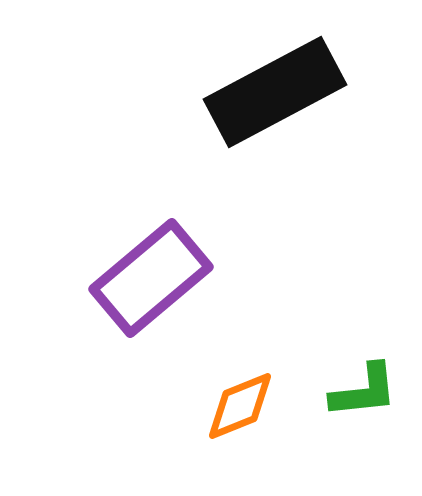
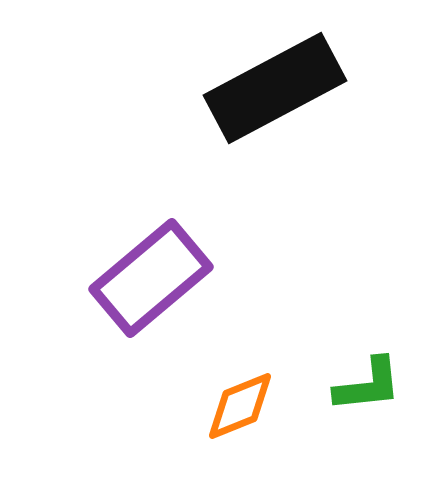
black rectangle: moved 4 px up
green L-shape: moved 4 px right, 6 px up
